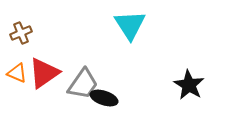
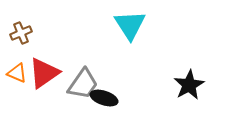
black star: rotated 12 degrees clockwise
